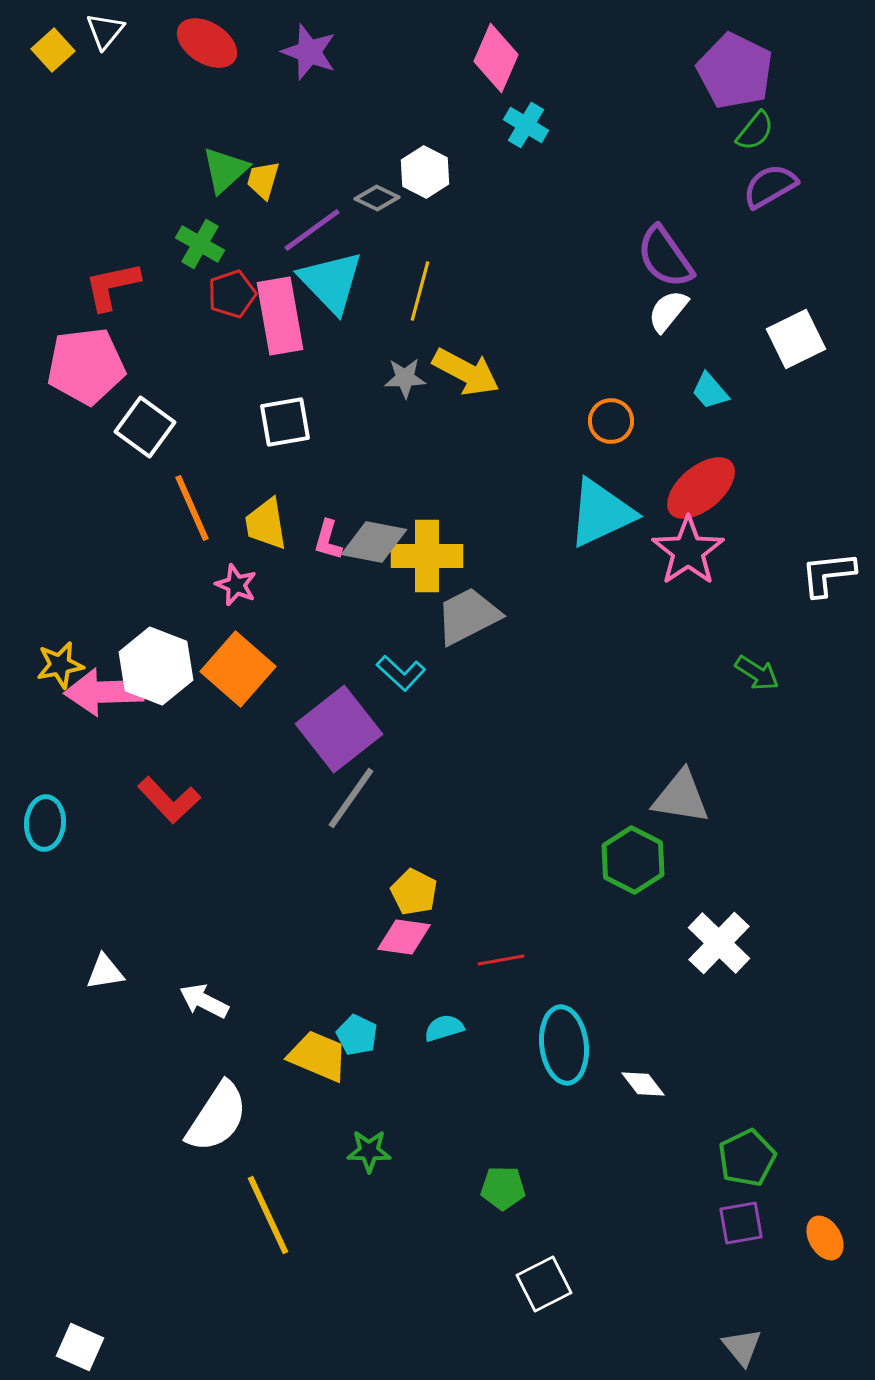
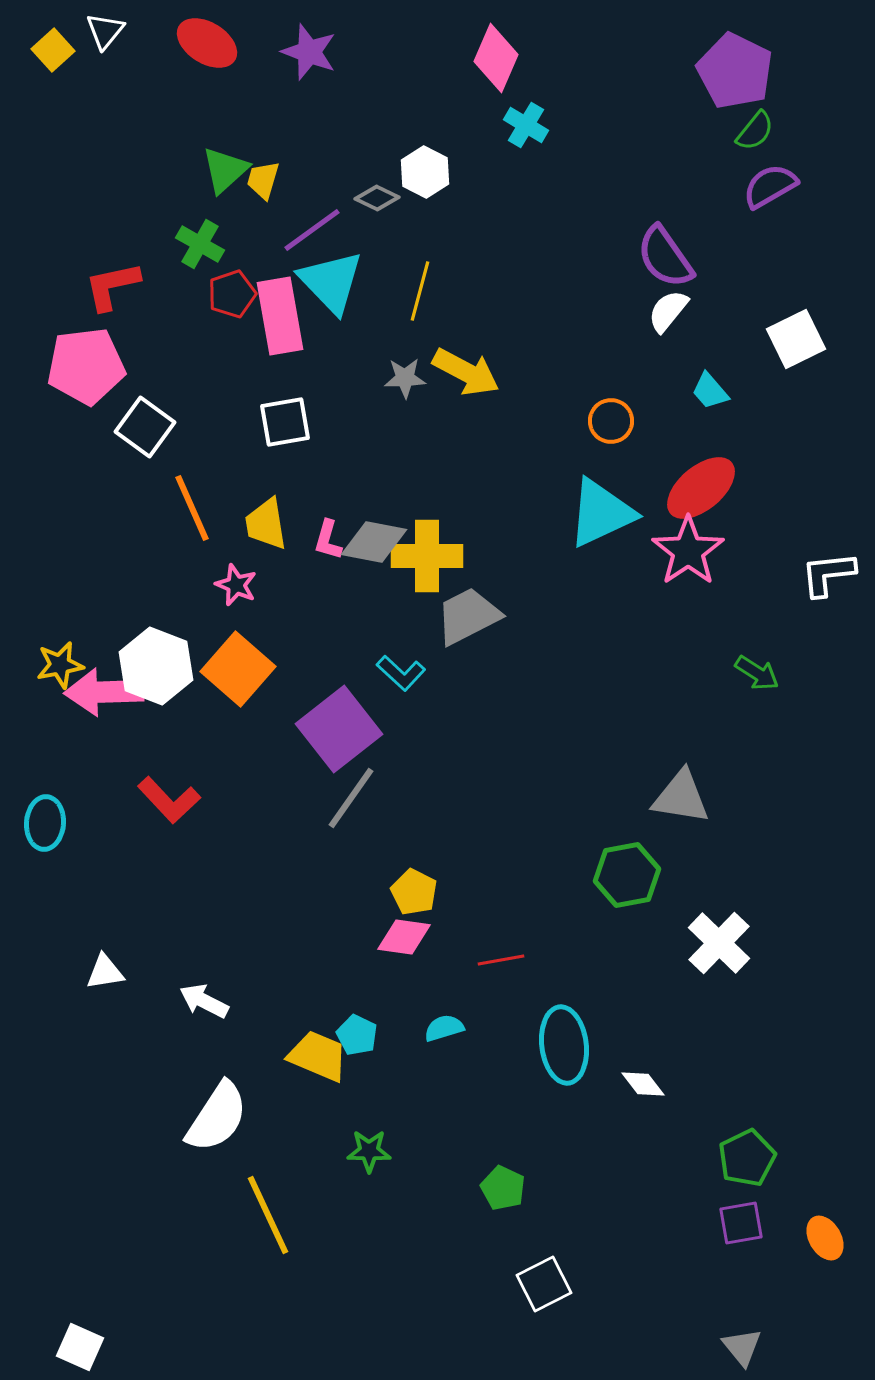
green hexagon at (633, 860): moved 6 px left, 15 px down; rotated 22 degrees clockwise
green pentagon at (503, 1188): rotated 24 degrees clockwise
